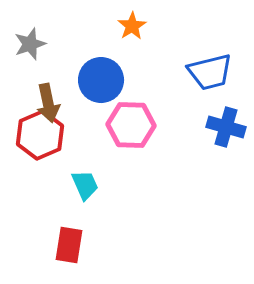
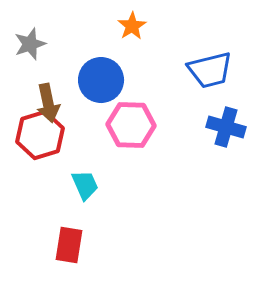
blue trapezoid: moved 2 px up
red hexagon: rotated 6 degrees clockwise
